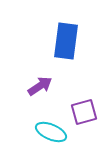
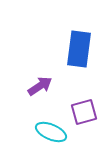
blue rectangle: moved 13 px right, 8 px down
